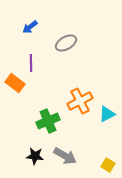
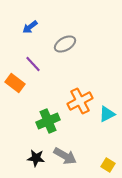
gray ellipse: moved 1 px left, 1 px down
purple line: moved 2 px right, 1 px down; rotated 42 degrees counterclockwise
black star: moved 1 px right, 2 px down
